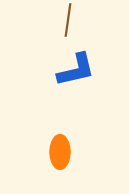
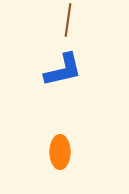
blue L-shape: moved 13 px left
